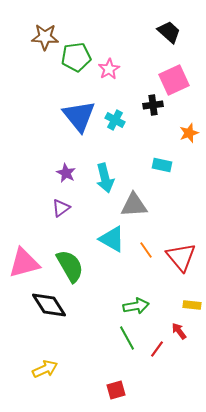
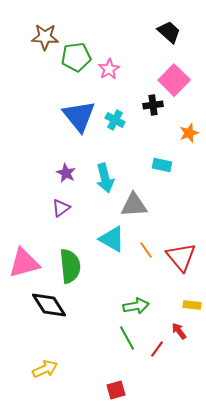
pink square: rotated 20 degrees counterclockwise
green semicircle: rotated 24 degrees clockwise
